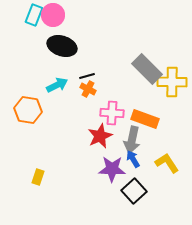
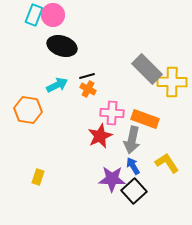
blue arrow: moved 7 px down
purple star: moved 10 px down
